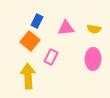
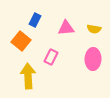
blue rectangle: moved 2 px left, 1 px up
orange square: moved 9 px left
